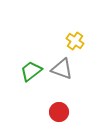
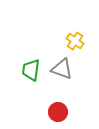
green trapezoid: moved 1 px up; rotated 45 degrees counterclockwise
red circle: moved 1 px left
